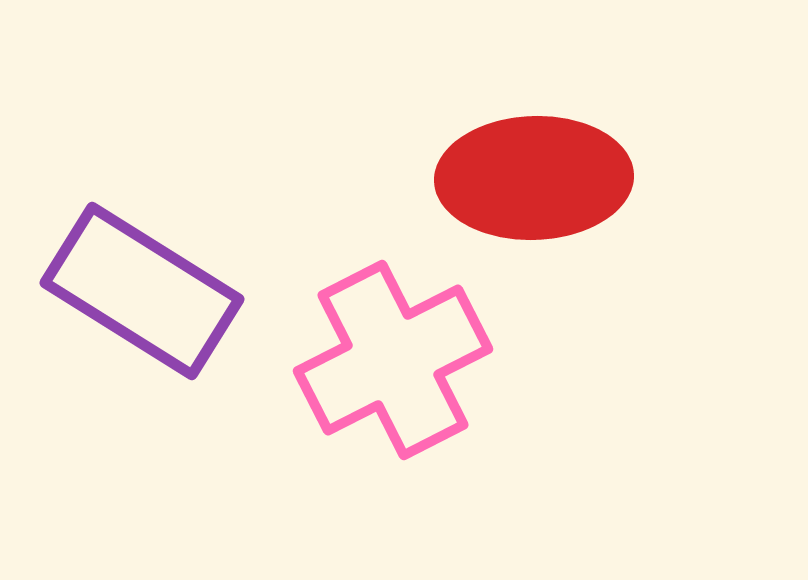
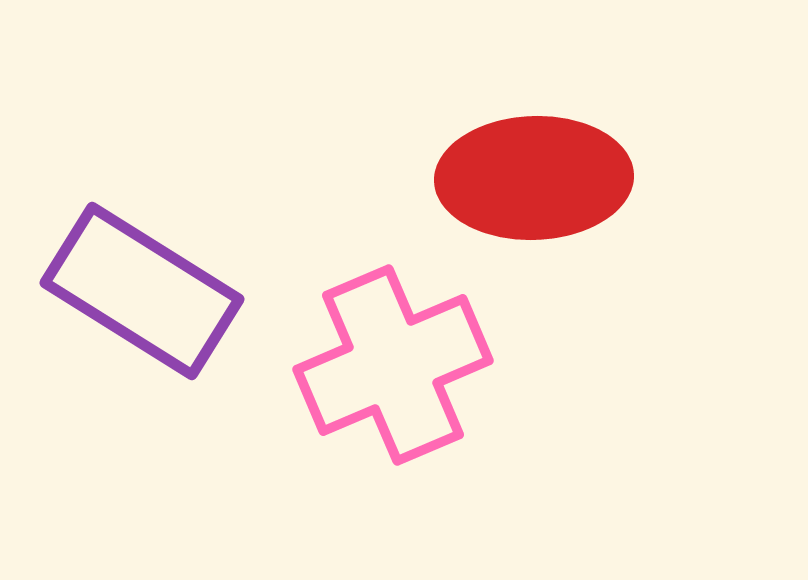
pink cross: moved 5 px down; rotated 4 degrees clockwise
